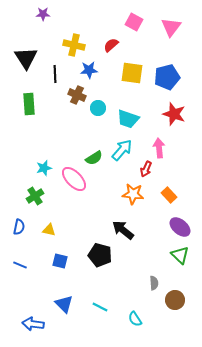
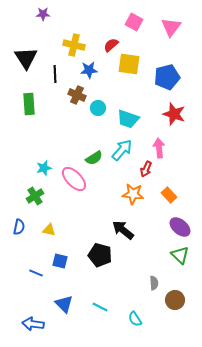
yellow square: moved 3 px left, 9 px up
blue line: moved 16 px right, 8 px down
